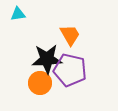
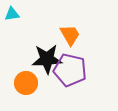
cyan triangle: moved 6 px left
orange circle: moved 14 px left
